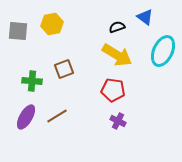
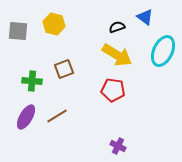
yellow hexagon: moved 2 px right; rotated 25 degrees clockwise
purple cross: moved 25 px down
